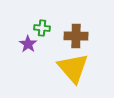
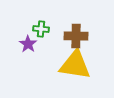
green cross: moved 1 px left, 1 px down
yellow triangle: moved 2 px right, 3 px up; rotated 40 degrees counterclockwise
